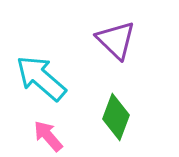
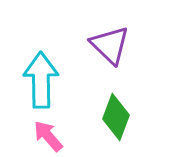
purple triangle: moved 6 px left, 5 px down
cyan arrow: moved 2 px down; rotated 48 degrees clockwise
